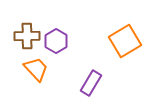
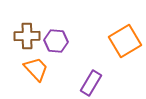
purple hexagon: rotated 25 degrees counterclockwise
